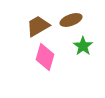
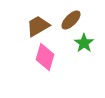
brown ellipse: rotated 25 degrees counterclockwise
green star: moved 1 px right, 3 px up
